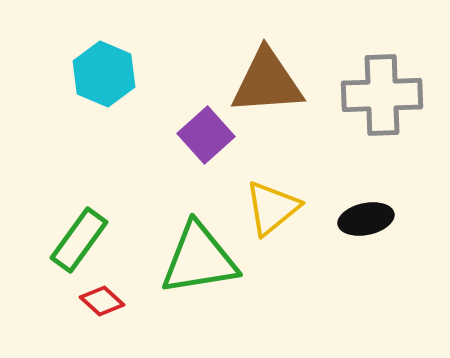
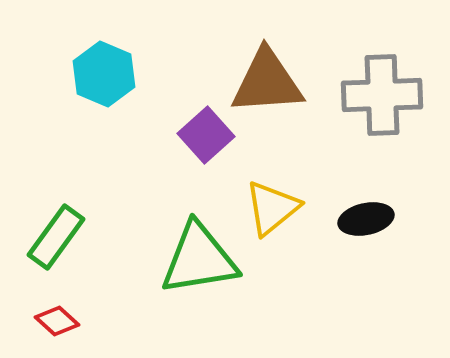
green rectangle: moved 23 px left, 3 px up
red diamond: moved 45 px left, 20 px down
